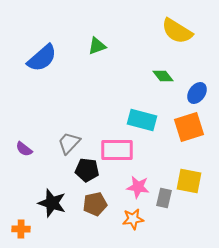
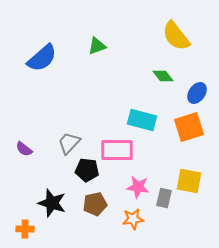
yellow semicircle: moved 1 px left, 5 px down; rotated 20 degrees clockwise
orange cross: moved 4 px right
